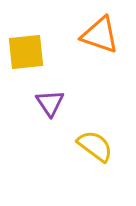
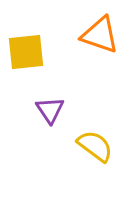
purple triangle: moved 7 px down
